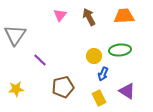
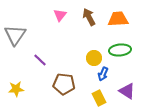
orange trapezoid: moved 6 px left, 3 px down
yellow circle: moved 2 px down
brown pentagon: moved 1 px right, 3 px up; rotated 20 degrees clockwise
